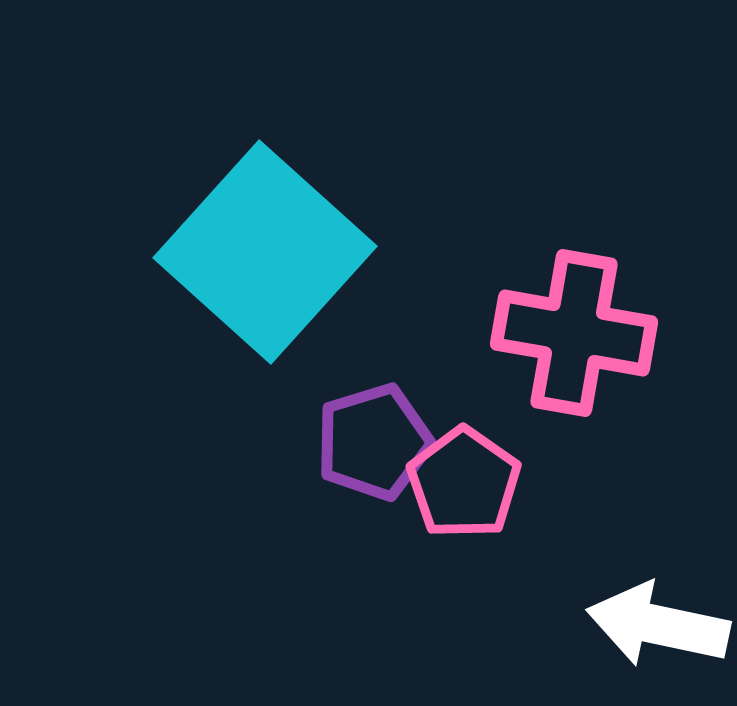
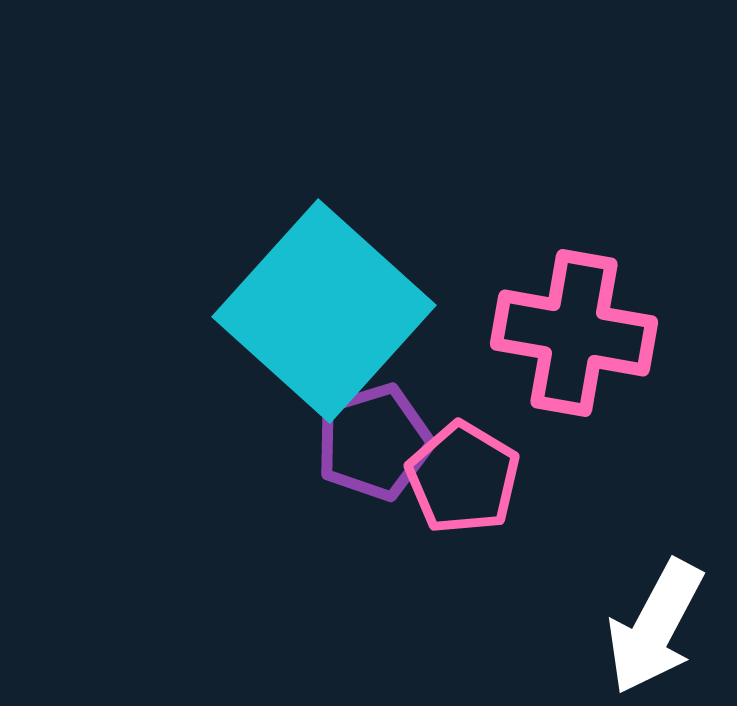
cyan square: moved 59 px right, 59 px down
pink pentagon: moved 1 px left, 5 px up; rotated 4 degrees counterclockwise
white arrow: moved 3 px left, 2 px down; rotated 74 degrees counterclockwise
